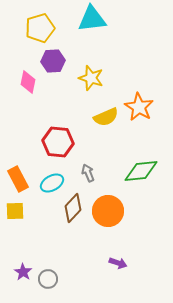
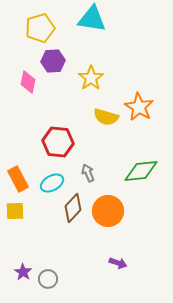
cyan triangle: rotated 16 degrees clockwise
yellow star: rotated 20 degrees clockwise
yellow semicircle: rotated 40 degrees clockwise
